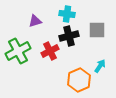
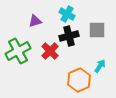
cyan cross: rotated 21 degrees clockwise
red cross: rotated 18 degrees counterclockwise
